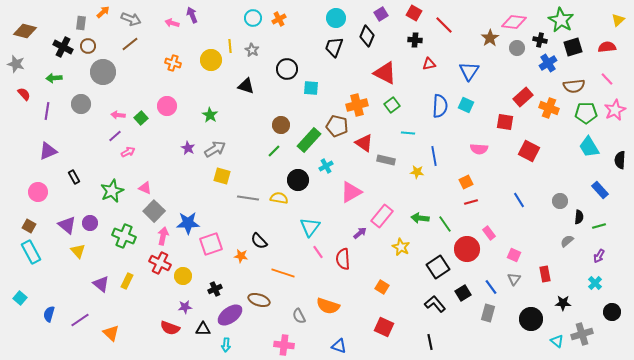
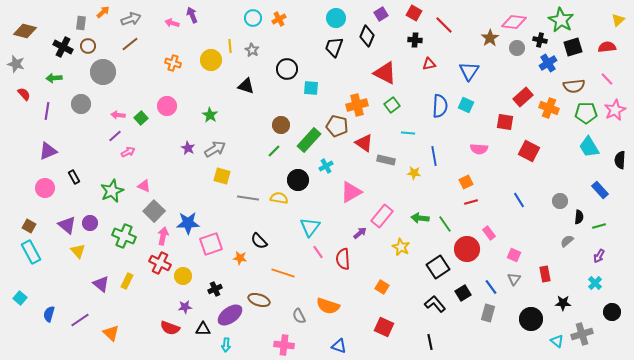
gray arrow at (131, 19): rotated 42 degrees counterclockwise
yellow star at (417, 172): moved 3 px left, 1 px down
pink triangle at (145, 188): moved 1 px left, 2 px up
pink circle at (38, 192): moved 7 px right, 4 px up
orange star at (241, 256): moved 1 px left, 2 px down
